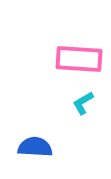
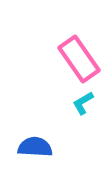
pink rectangle: rotated 51 degrees clockwise
